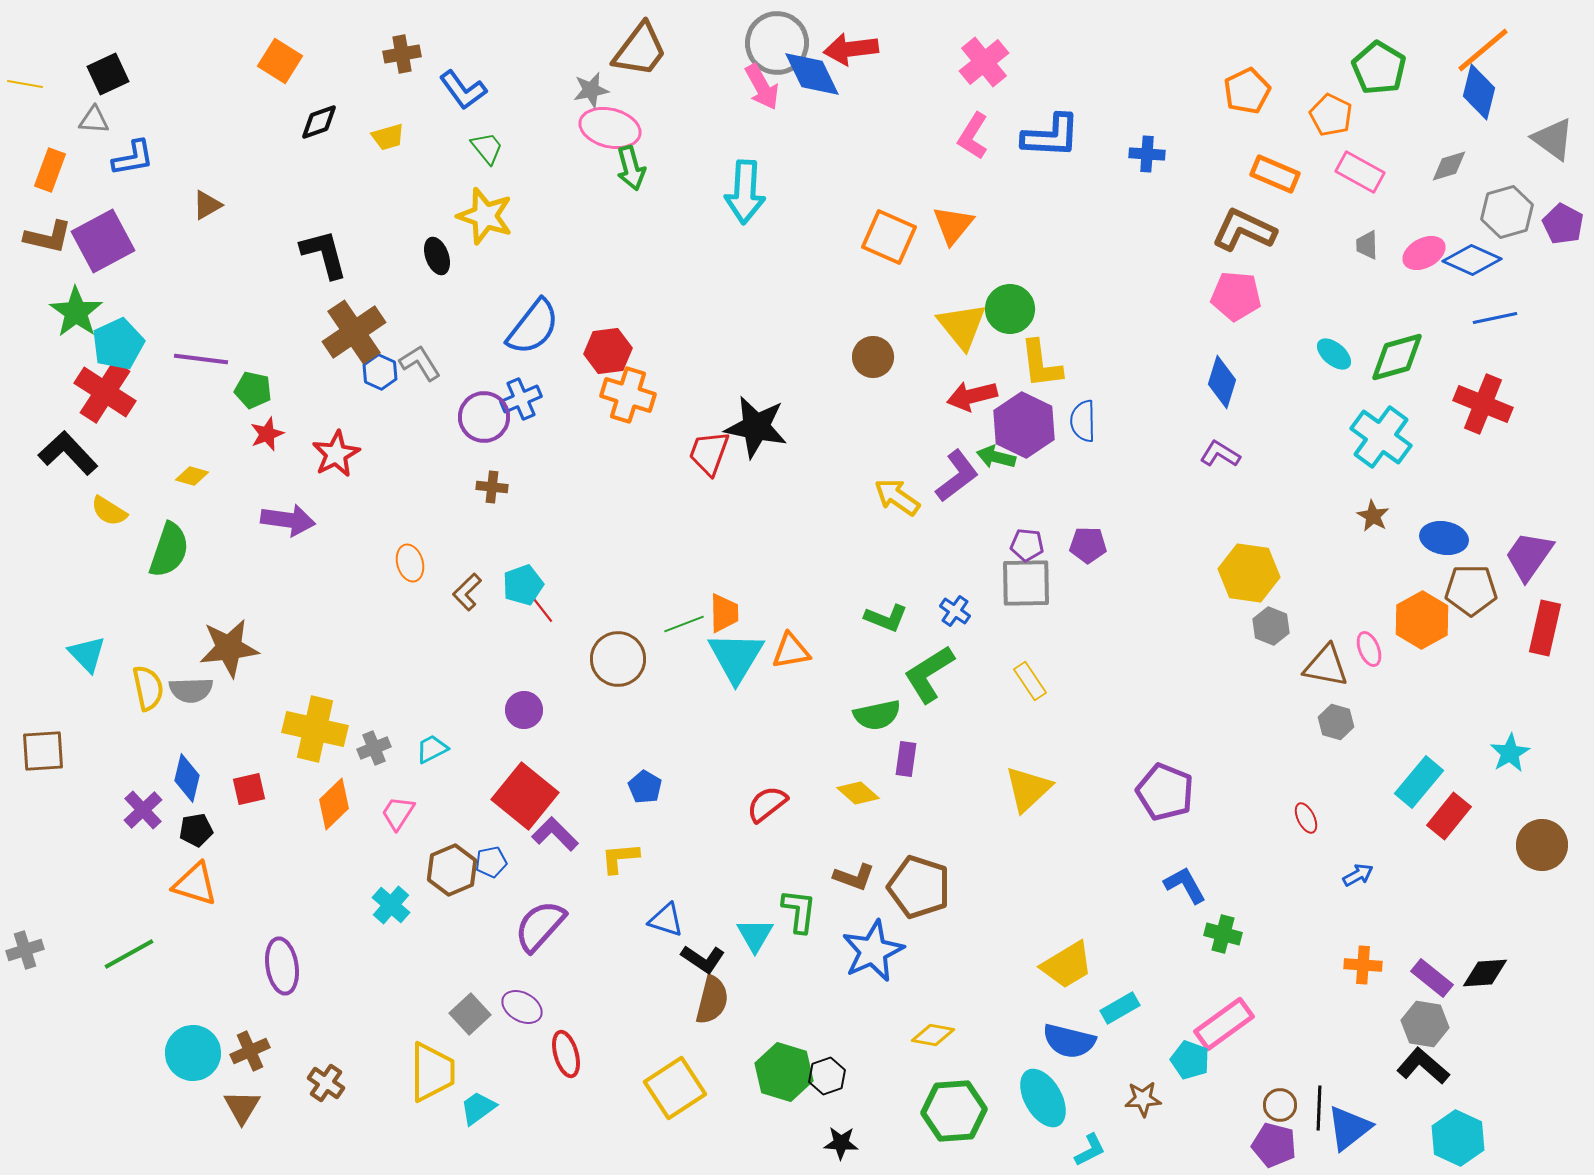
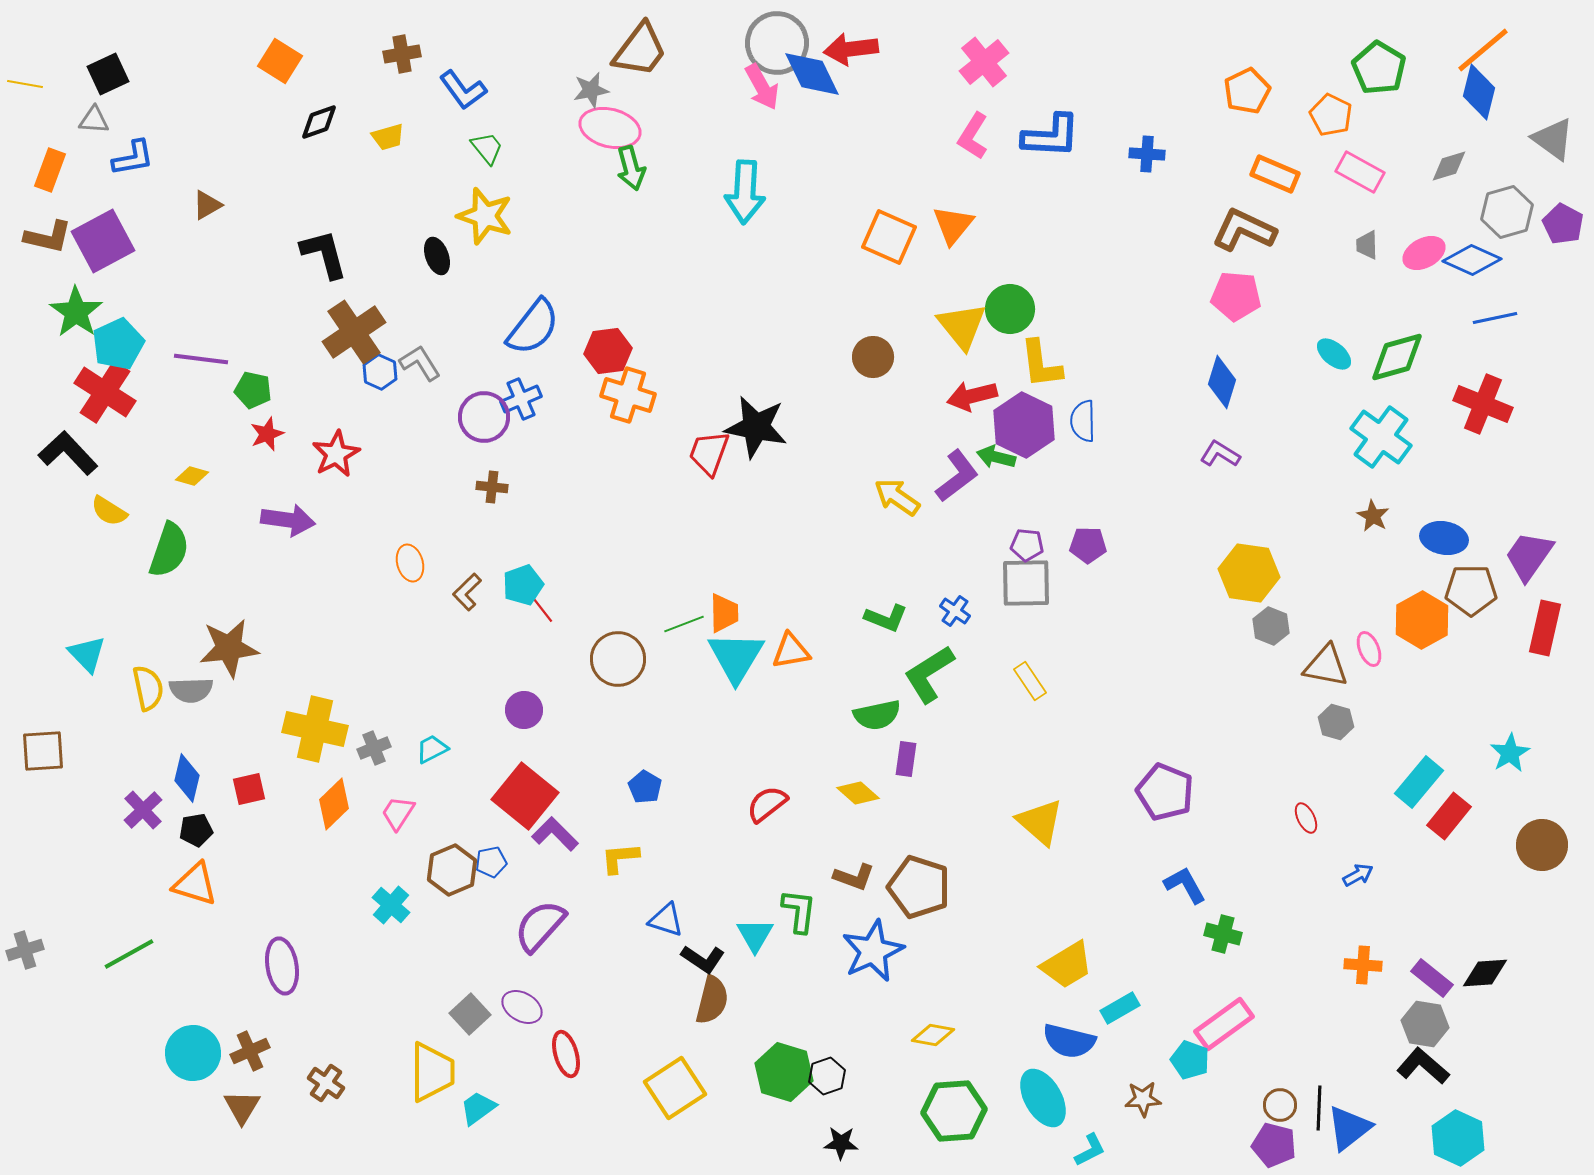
yellow triangle at (1028, 789): moved 12 px right, 33 px down; rotated 36 degrees counterclockwise
